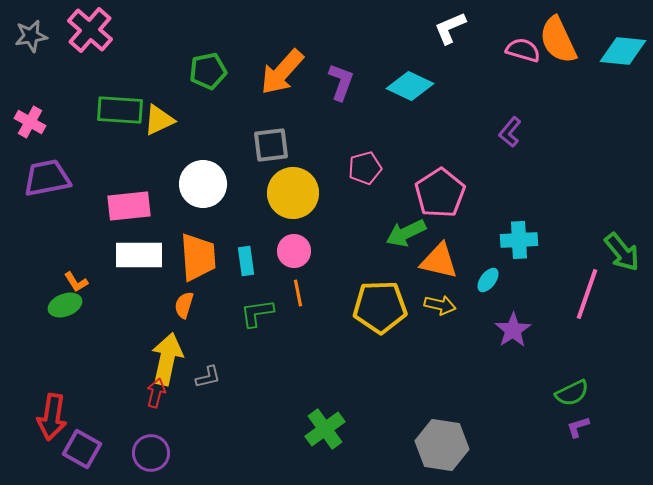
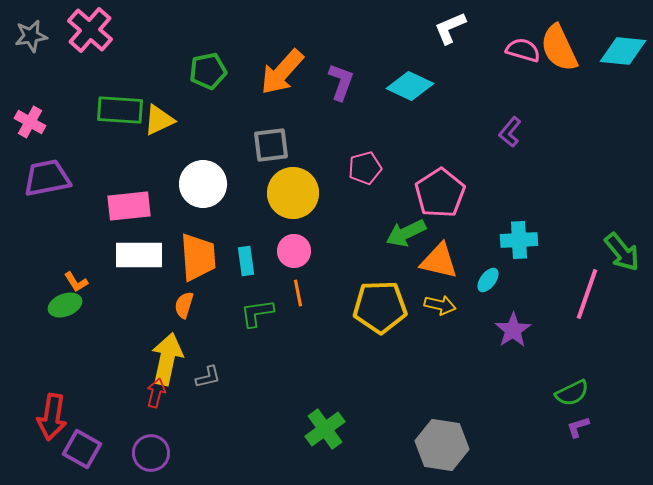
orange semicircle at (558, 40): moved 1 px right, 8 px down
